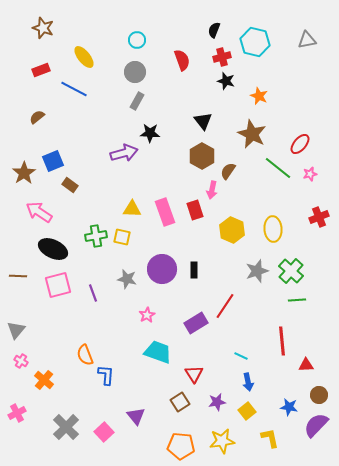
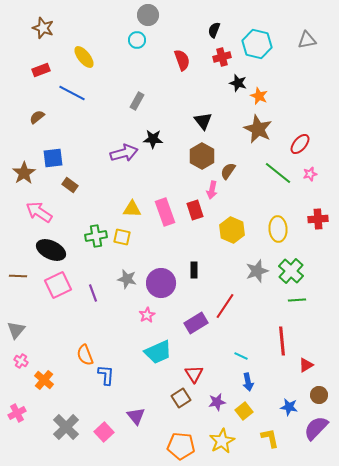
cyan hexagon at (255, 42): moved 2 px right, 2 px down
gray circle at (135, 72): moved 13 px right, 57 px up
black star at (226, 81): moved 12 px right, 2 px down
blue line at (74, 89): moved 2 px left, 4 px down
black star at (150, 133): moved 3 px right, 6 px down
brown star at (252, 134): moved 6 px right, 5 px up
blue square at (53, 161): moved 3 px up; rotated 15 degrees clockwise
green line at (278, 168): moved 5 px down
red cross at (319, 217): moved 1 px left, 2 px down; rotated 18 degrees clockwise
yellow ellipse at (273, 229): moved 5 px right
black ellipse at (53, 249): moved 2 px left, 1 px down
purple circle at (162, 269): moved 1 px left, 14 px down
pink square at (58, 285): rotated 12 degrees counterclockwise
cyan trapezoid at (158, 352): rotated 136 degrees clockwise
red triangle at (306, 365): rotated 28 degrees counterclockwise
brown square at (180, 402): moved 1 px right, 4 px up
yellow square at (247, 411): moved 3 px left
purple semicircle at (316, 425): moved 3 px down
yellow star at (222, 441): rotated 20 degrees counterclockwise
